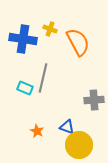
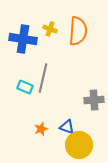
orange semicircle: moved 11 px up; rotated 32 degrees clockwise
cyan rectangle: moved 1 px up
orange star: moved 4 px right, 2 px up; rotated 24 degrees clockwise
